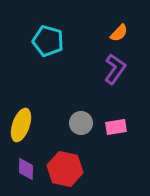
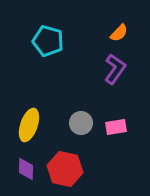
yellow ellipse: moved 8 px right
